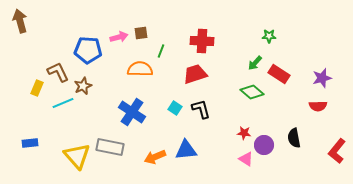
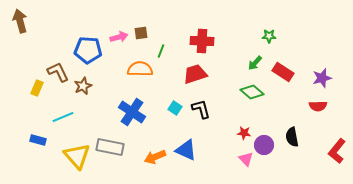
red rectangle: moved 4 px right, 2 px up
cyan line: moved 14 px down
black semicircle: moved 2 px left, 1 px up
blue rectangle: moved 8 px right, 3 px up; rotated 21 degrees clockwise
blue triangle: rotated 30 degrees clockwise
pink triangle: rotated 14 degrees clockwise
